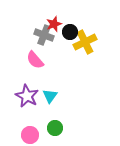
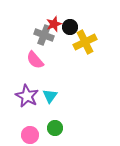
black circle: moved 5 px up
